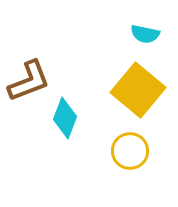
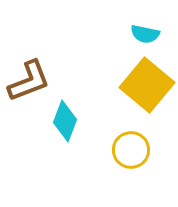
yellow square: moved 9 px right, 5 px up
cyan diamond: moved 3 px down
yellow circle: moved 1 px right, 1 px up
